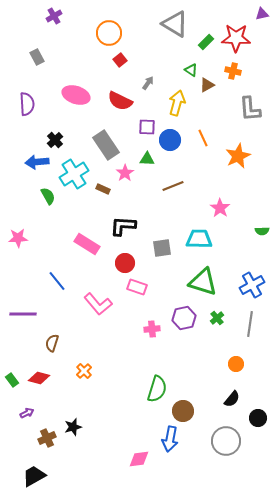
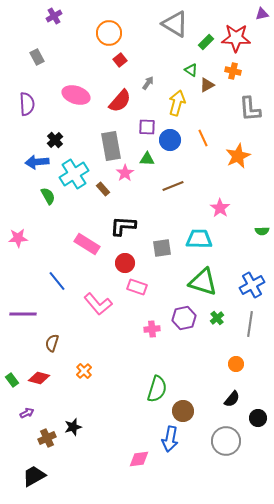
red semicircle at (120, 101): rotated 75 degrees counterclockwise
gray rectangle at (106, 145): moved 5 px right, 1 px down; rotated 24 degrees clockwise
brown rectangle at (103, 189): rotated 24 degrees clockwise
